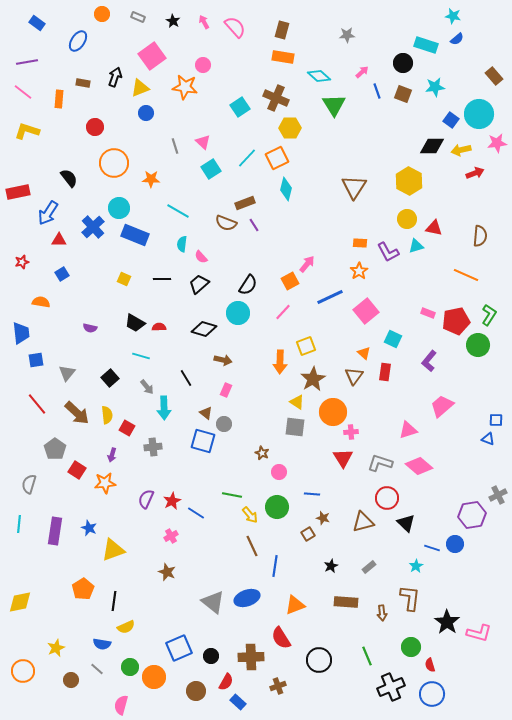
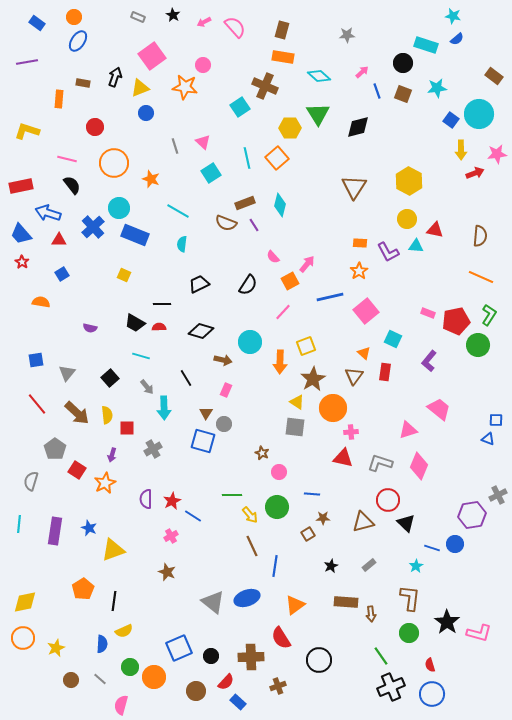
orange circle at (102, 14): moved 28 px left, 3 px down
black star at (173, 21): moved 6 px up
pink arrow at (204, 22): rotated 88 degrees counterclockwise
brown rectangle at (494, 76): rotated 12 degrees counterclockwise
cyan star at (435, 87): moved 2 px right, 1 px down
pink line at (23, 92): moved 44 px right, 67 px down; rotated 24 degrees counterclockwise
brown cross at (276, 98): moved 11 px left, 12 px up
green triangle at (334, 105): moved 16 px left, 9 px down
pink star at (497, 143): moved 11 px down
black diamond at (432, 146): moved 74 px left, 19 px up; rotated 15 degrees counterclockwise
yellow arrow at (461, 150): rotated 78 degrees counterclockwise
cyan line at (247, 158): rotated 55 degrees counterclockwise
orange square at (277, 158): rotated 15 degrees counterclockwise
cyan square at (211, 169): moved 4 px down
black semicircle at (69, 178): moved 3 px right, 7 px down
orange star at (151, 179): rotated 18 degrees clockwise
cyan diamond at (286, 189): moved 6 px left, 16 px down
red rectangle at (18, 192): moved 3 px right, 6 px up
blue arrow at (48, 213): rotated 75 degrees clockwise
red triangle at (434, 228): moved 1 px right, 2 px down
cyan triangle at (416, 246): rotated 21 degrees clockwise
pink semicircle at (201, 257): moved 72 px right
red star at (22, 262): rotated 24 degrees counterclockwise
orange line at (466, 275): moved 15 px right, 2 px down
yellow square at (124, 279): moved 4 px up
black line at (162, 279): moved 25 px down
black trapezoid at (199, 284): rotated 15 degrees clockwise
blue line at (330, 297): rotated 12 degrees clockwise
cyan circle at (238, 313): moved 12 px right, 29 px down
black diamond at (204, 329): moved 3 px left, 2 px down
blue trapezoid at (21, 333): moved 99 px up; rotated 145 degrees clockwise
pink trapezoid at (442, 406): moved 3 px left, 3 px down; rotated 80 degrees clockwise
orange circle at (333, 412): moved 4 px up
brown triangle at (206, 413): rotated 24 degrees clockwise
red square at (127, 428): rotated 28 degrees counterclockwise
gray cross at (153, 447): moved 2 px down; rotated 24 degrees counterclockwise
red triangle at (343, 458): rotated 45 degrees counterclockwise
pink diamond at (419, 466): rotated 72 degrees clockwise
orange star at (105, 483): rotated 20 degrees counterclockwise
gray semicircle at (29, 484): moved 2 px right, 3 px up
green line at (232, 495): rotated 12 degrees counterclockwise
red circle at (387, 498): moved 1 px right, 2 px down
purple semicircle at (146, 499): rotated 24 degrees counterclockwise
blue line at (196, 513): moved 3 px left, 3 px down
brown star at (323, 518): rotated 16 degrees counterclockwise
gray rectangle at (369, 567): moved 2 px up
yellow diamond at (20, 602): moved 5 px right
orange triangle at (295, 605): rotated 15 degrees counterclockwise
brown arrow at (382, 613): moved 11 px left, 1 px down
yellow semicircle at (126, 627): moved 2 px left, 4 px down
blue semicircle at (102, 644): rotated 96 degrees counterclockwise
green circle at (411, 647): moved 2 px left, 14 px up
green line at (367, 656): moved 14 px right; rotated 12 degrees counterclockwise
gray line at (97, 669): moved 3 px right, 10 px down
orange circle at (23, 671): moved 33 px up
red semicircle at (226, 682): rotated 12 degrees clockwise
